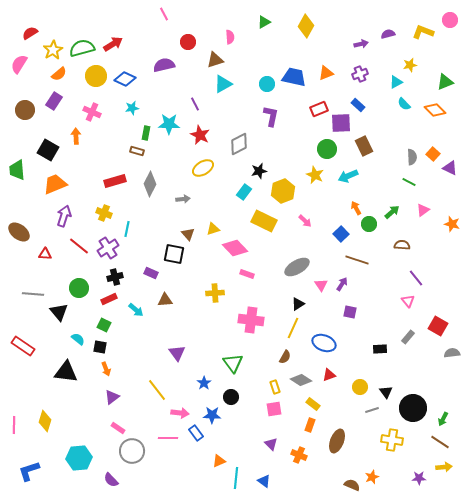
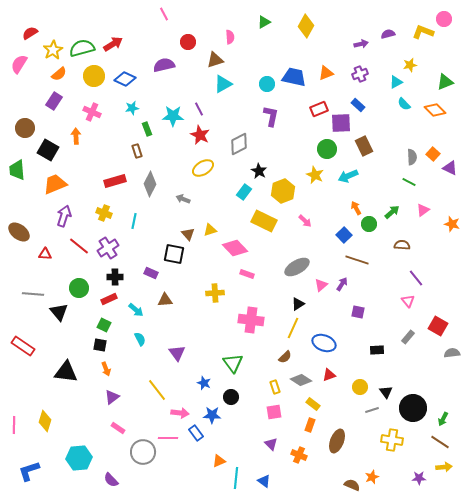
pink circle at (450, 20): moved 6 px left, 1 px up
yellow circle at (96, 76): moved 2 px left
purple line at (195, 104): moved 4 px right, 5 px down
brown circle at (25, 110): moved 18 px down
cyan star at (169, 124): moved 4 px right, 8 px up
green rectangle at (146, 133): moved 1 px right, 4 px up; rotated 32 degrees counterclockwise
brown rectangle at (137, 151): rotated 56 degrees clockwise
black star at (259, 171): rotated 28 degrees counterclockwise
gray arrow at (183, 199): rotated 152 degrees counterclockwise
cyan line at (127, 229): moved 7 px right, 8 px up
yellow triangle at (213, 229): moved 3 px left, 1 px down
blue square at (341, 234): moved 3 px right, 1 px down
black cross at (115, 277): rotated 14 degrees clockwise
pink triangle at (321, 285): rotated 24 degrees clockwise
purple square at (350, 312): moved 8 px right
cyan semicircle at (78, 339): moved 62 px right; rotated 24 degrees clockwise
black square at (100, 347): moved 2 px up
black rectangle at (380, 349): moved 3 px left, 1 px down
brown semicircle at (285, 357): rotated 16 degrees clockwise
blue star at (204, 383): rotated 16 degrees counterclockwise
pink square at (274, 409): moved 3 px down
gray circle at (132, 451): moved 11 px right, 1 px down
